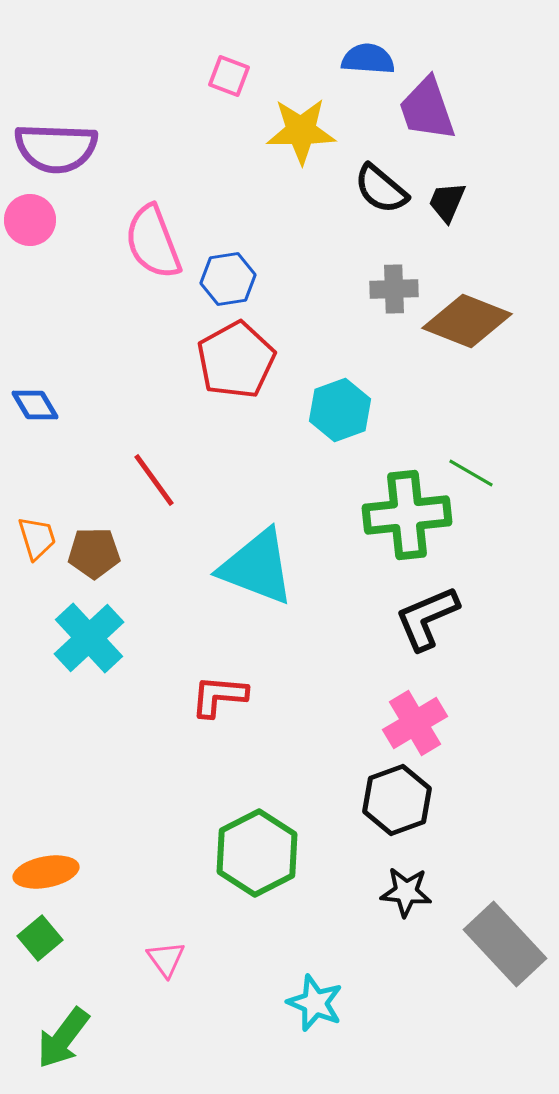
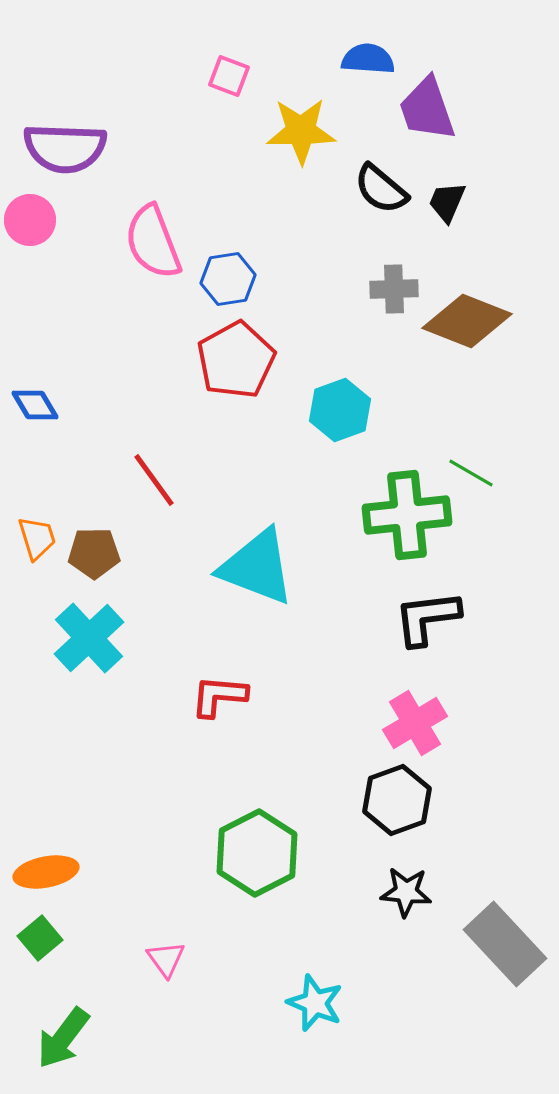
purple semicircle: moved 9 px right
black L-shape: rotated 16 degrees clockwise
